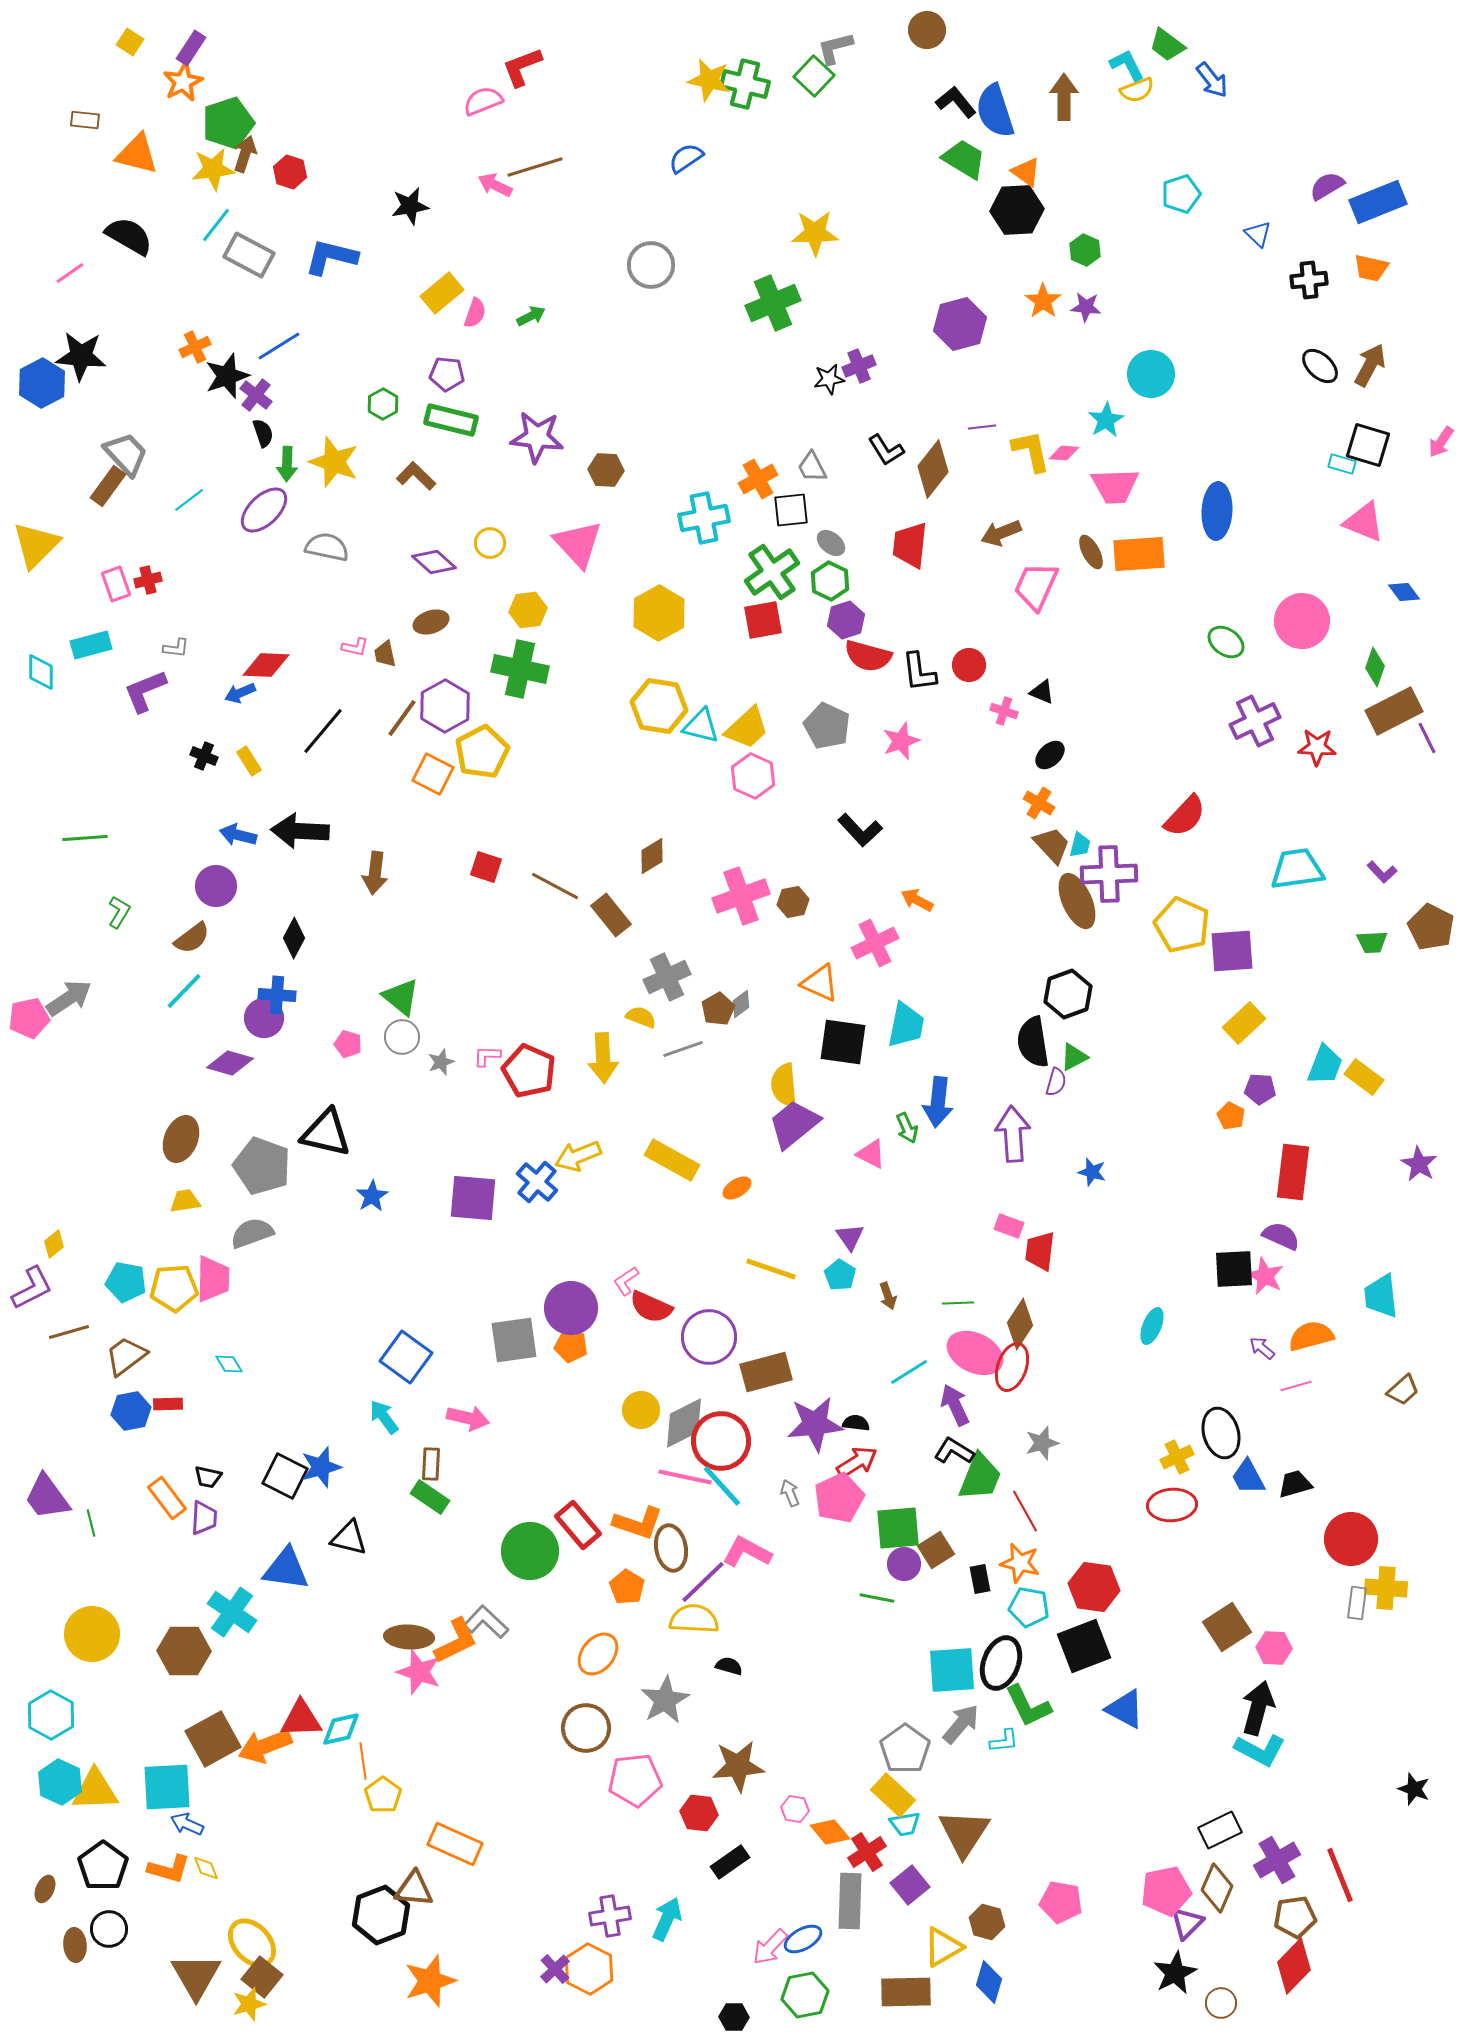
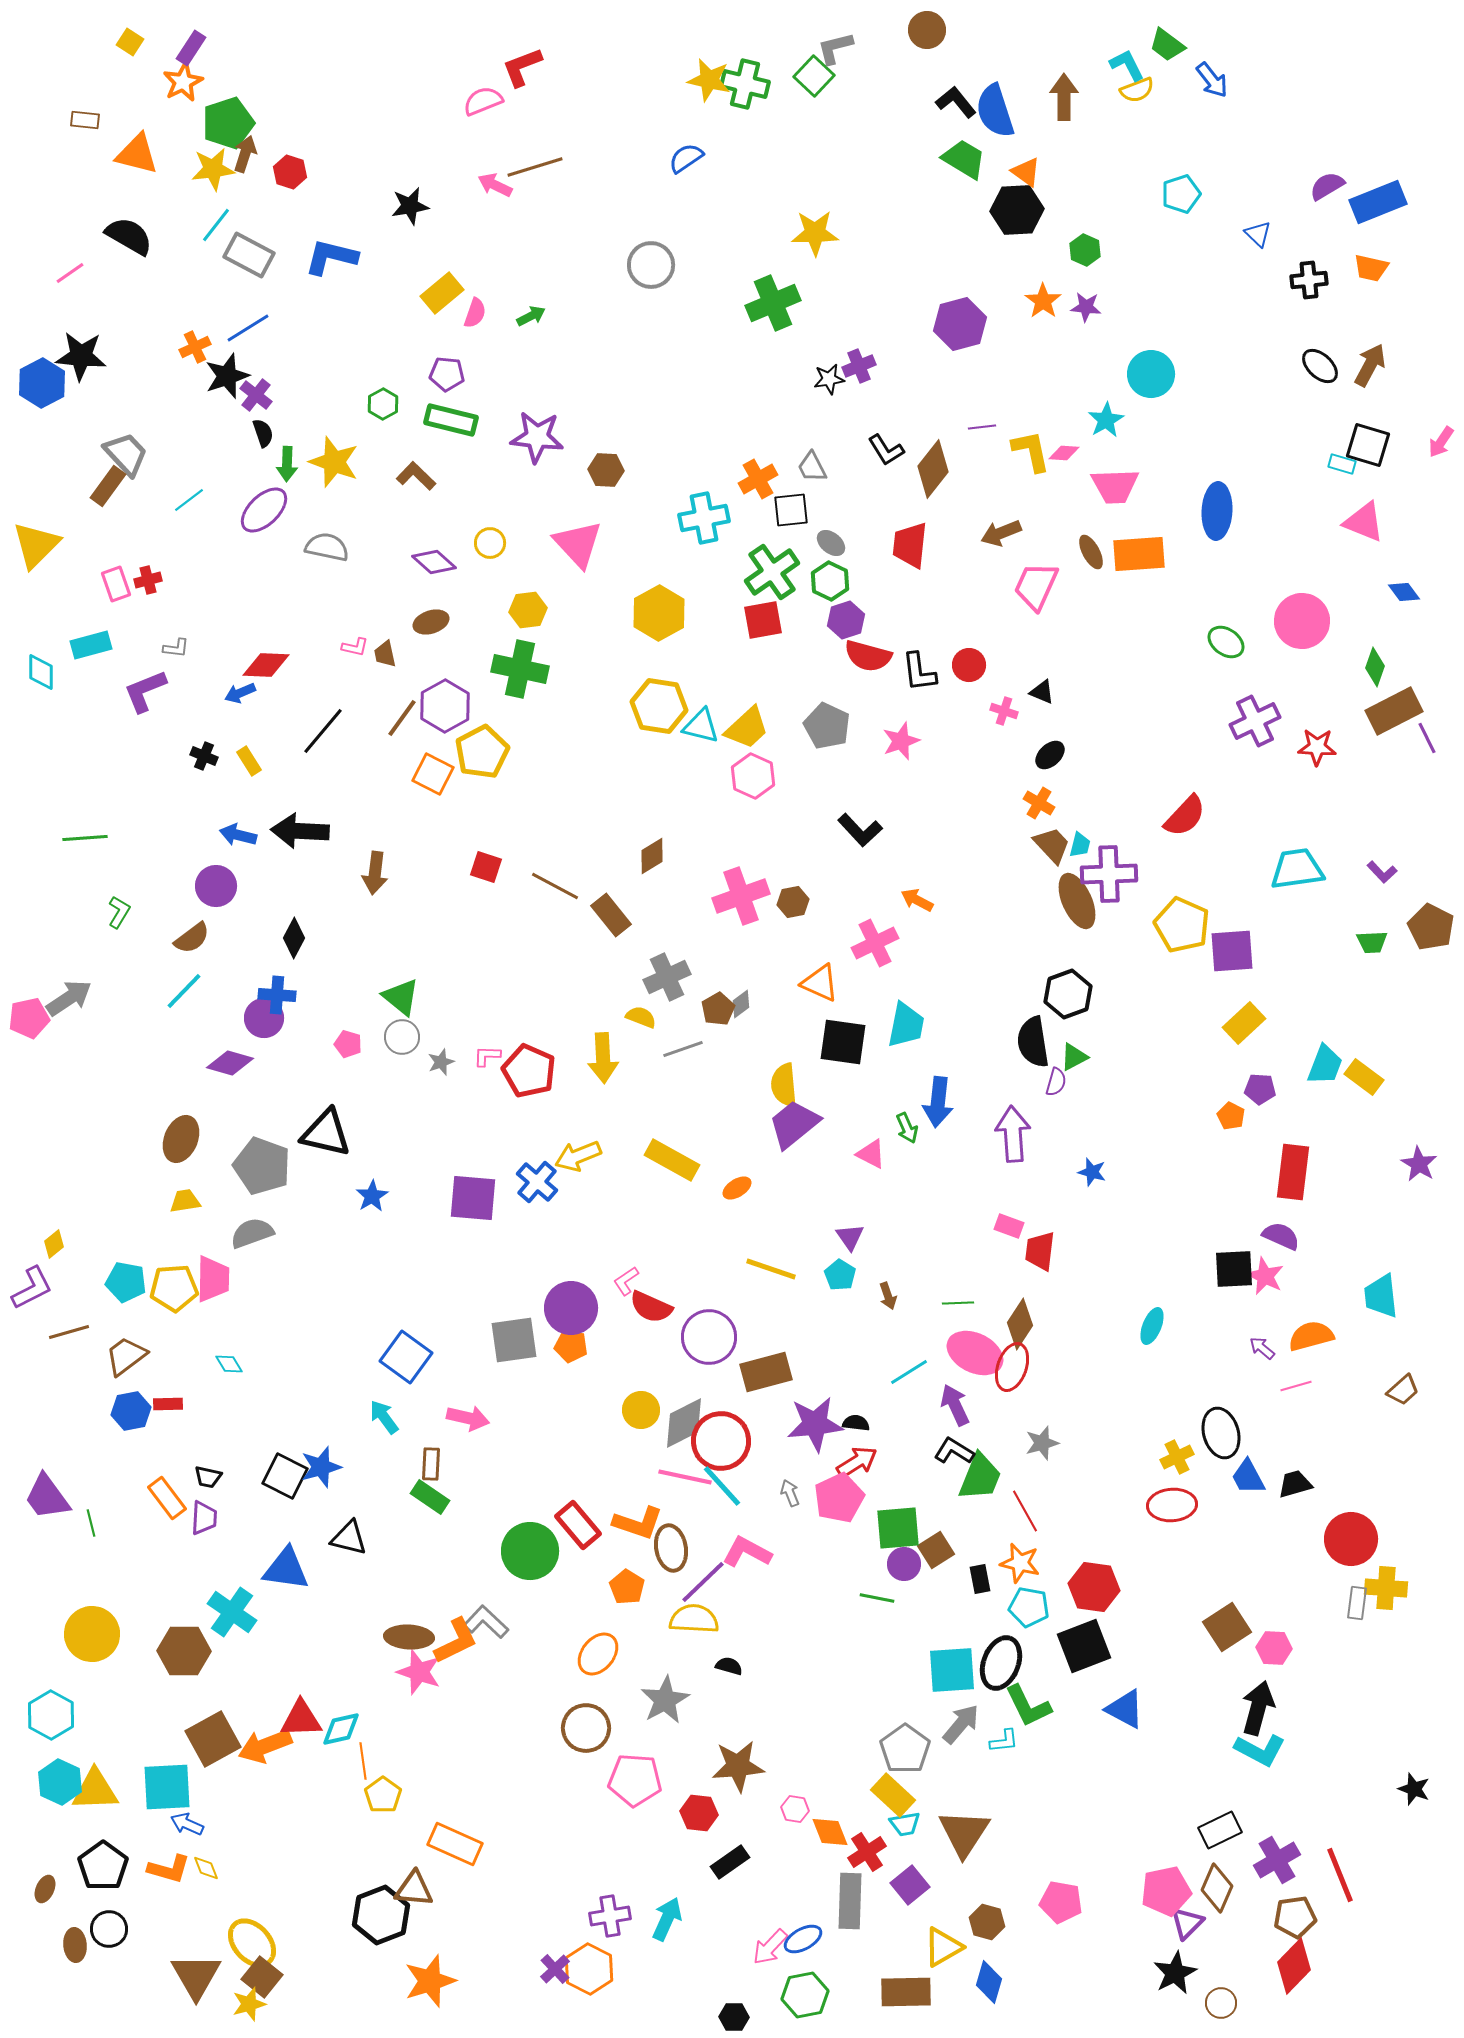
blue line at (279, 346): moved 31 px left, 18 px up
pink pentagon at (635, 1780): rotated 10 degrees clockwise
orange diamond at (830, 1832): rotated 18 degrees clockwise
